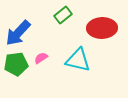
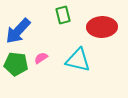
green rectangle: rotated 66 degrees counterclockwise
red ellipse: moved 1 px up
blue arrow: moved 2 px up
green pentagon: rotated 15 degrees clockwise
